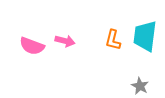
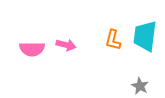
pink arrow: moved 1 px right, 4 px down
pink semicircle: moved 3 px down; rotated 20 degrees counterclockwise
